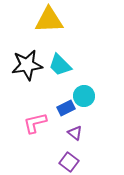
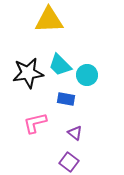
black star: moved 1 px right, 8 px down
cyan circle: moved 3 px right, 21 px up
blue rectangle: moved 9 px up; rotated 36 degrees clockwise
